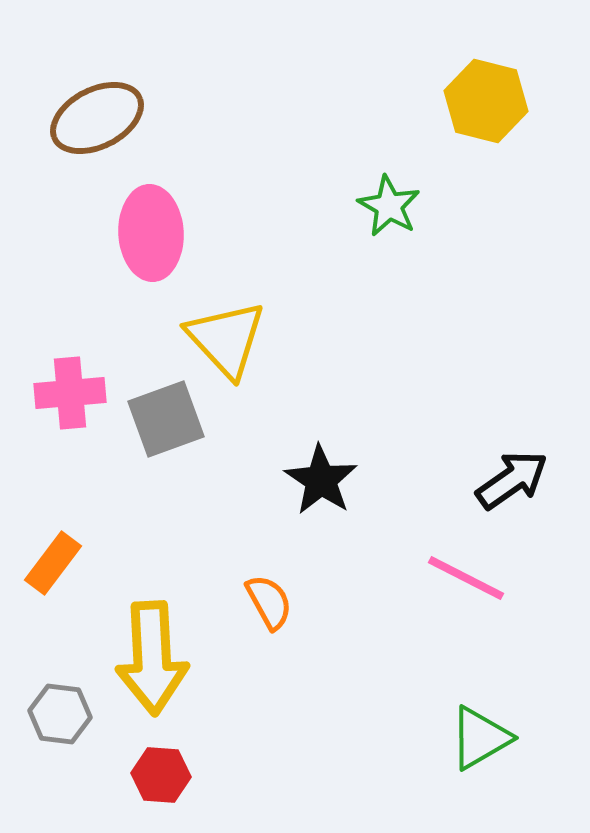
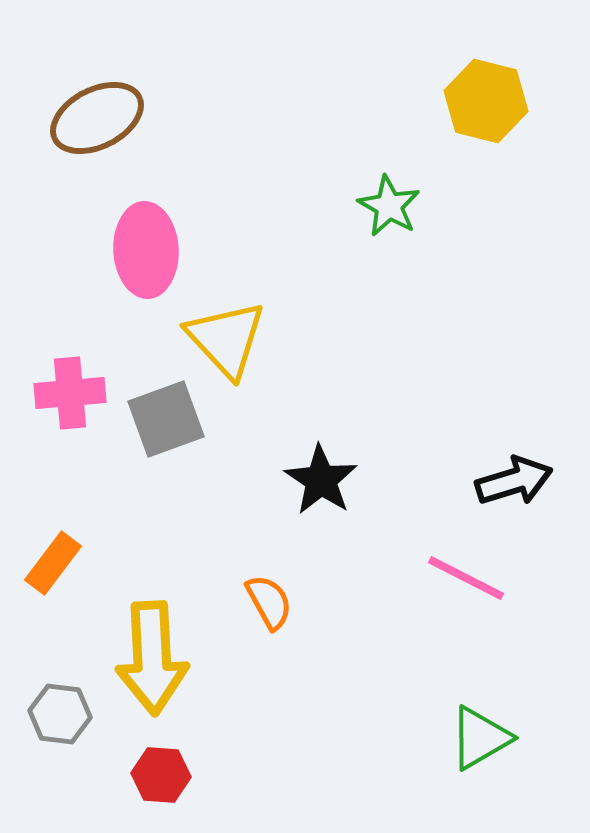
pink ellipse: moved 5 px left, 17 px down
black arrow: moved 2 px right, 1 px down; rotated 18 degrees clockwise
